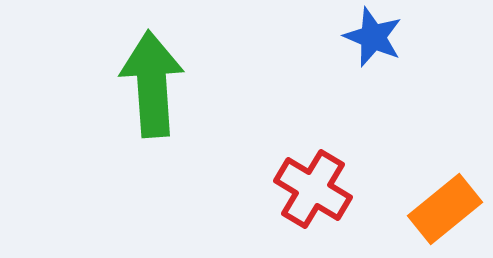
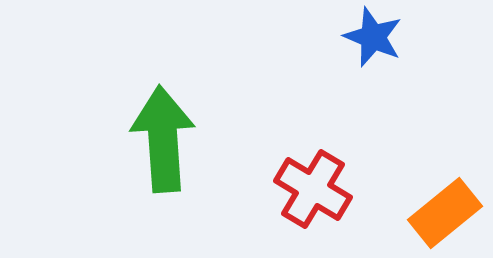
green arrow: moved 11 px right, 55 px down
orange rectangle: moved 4 px down
